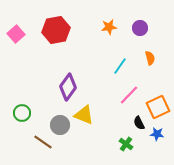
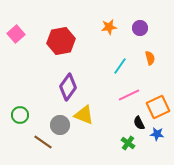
red hexagon: moved 5 px right, 11 px down
pink line: rotated 20 degrees clockwise
green circle: moved 2 px left, 2 px down
green cross: moved 2 px right, 1 px up
